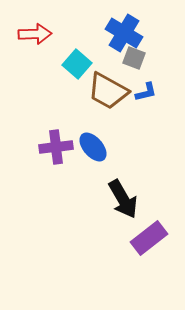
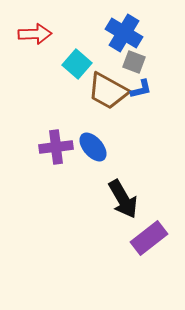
gray square: moved 4 px down
blue L-shape: moved 5 px left, 3 px up
